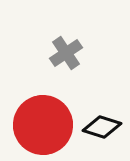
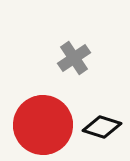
gray cross: moved 8 px right, 5 px down
